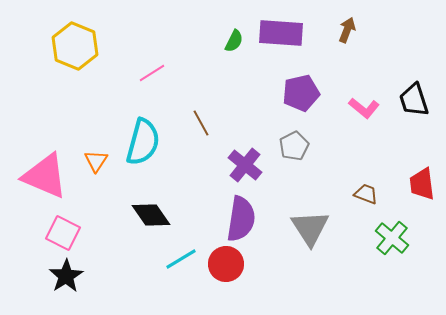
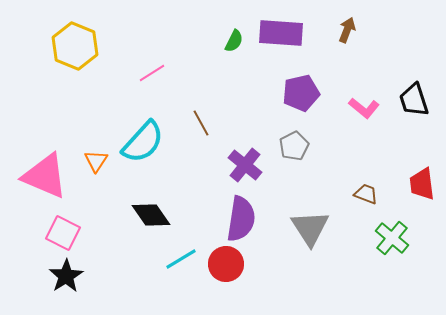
cyan semicircle: rotated 27 degrees clockwise
